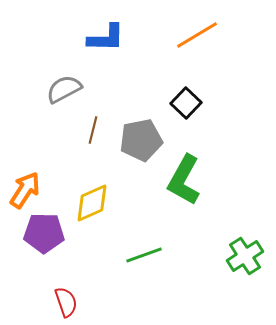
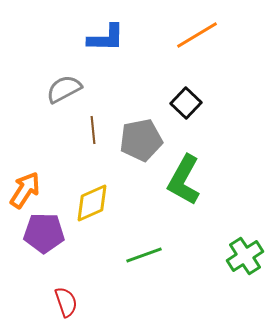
brown line: rotated 20 degrees counterclockwise
